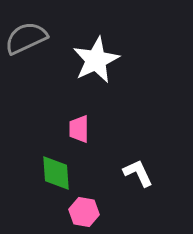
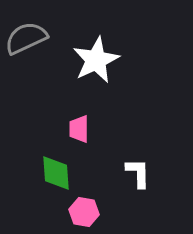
white L-shape: rotated 24 degrees clockwise
